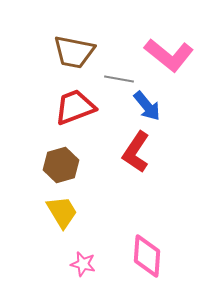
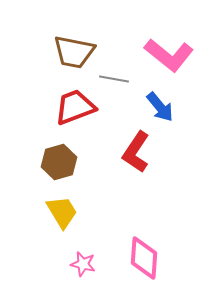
gray line: moved 5 px left
blue arrow: moved 13 px right, 1 px down
brown hexagon: moved 2 px left, 3 px up
pink diamond: moved 3 px left, 2 px down
